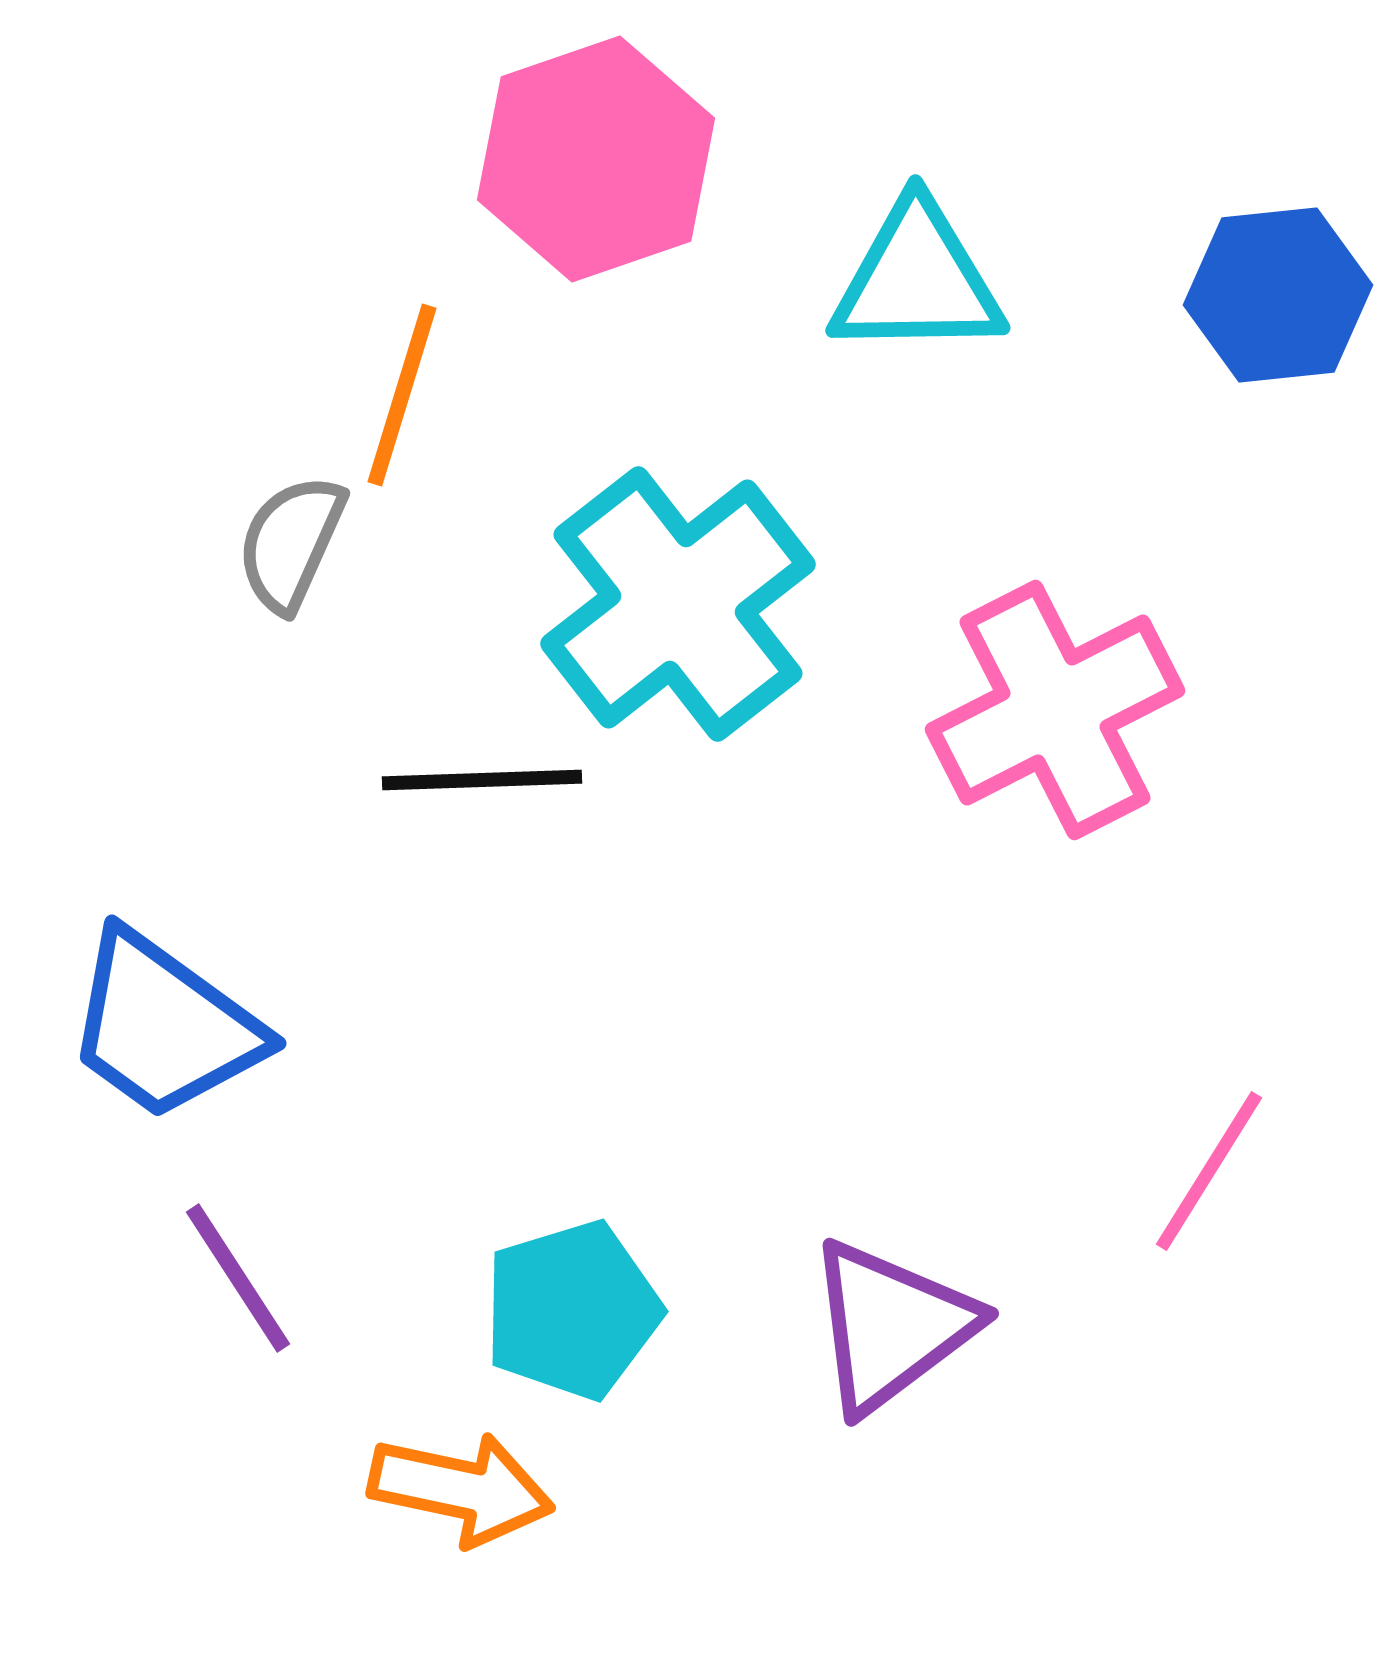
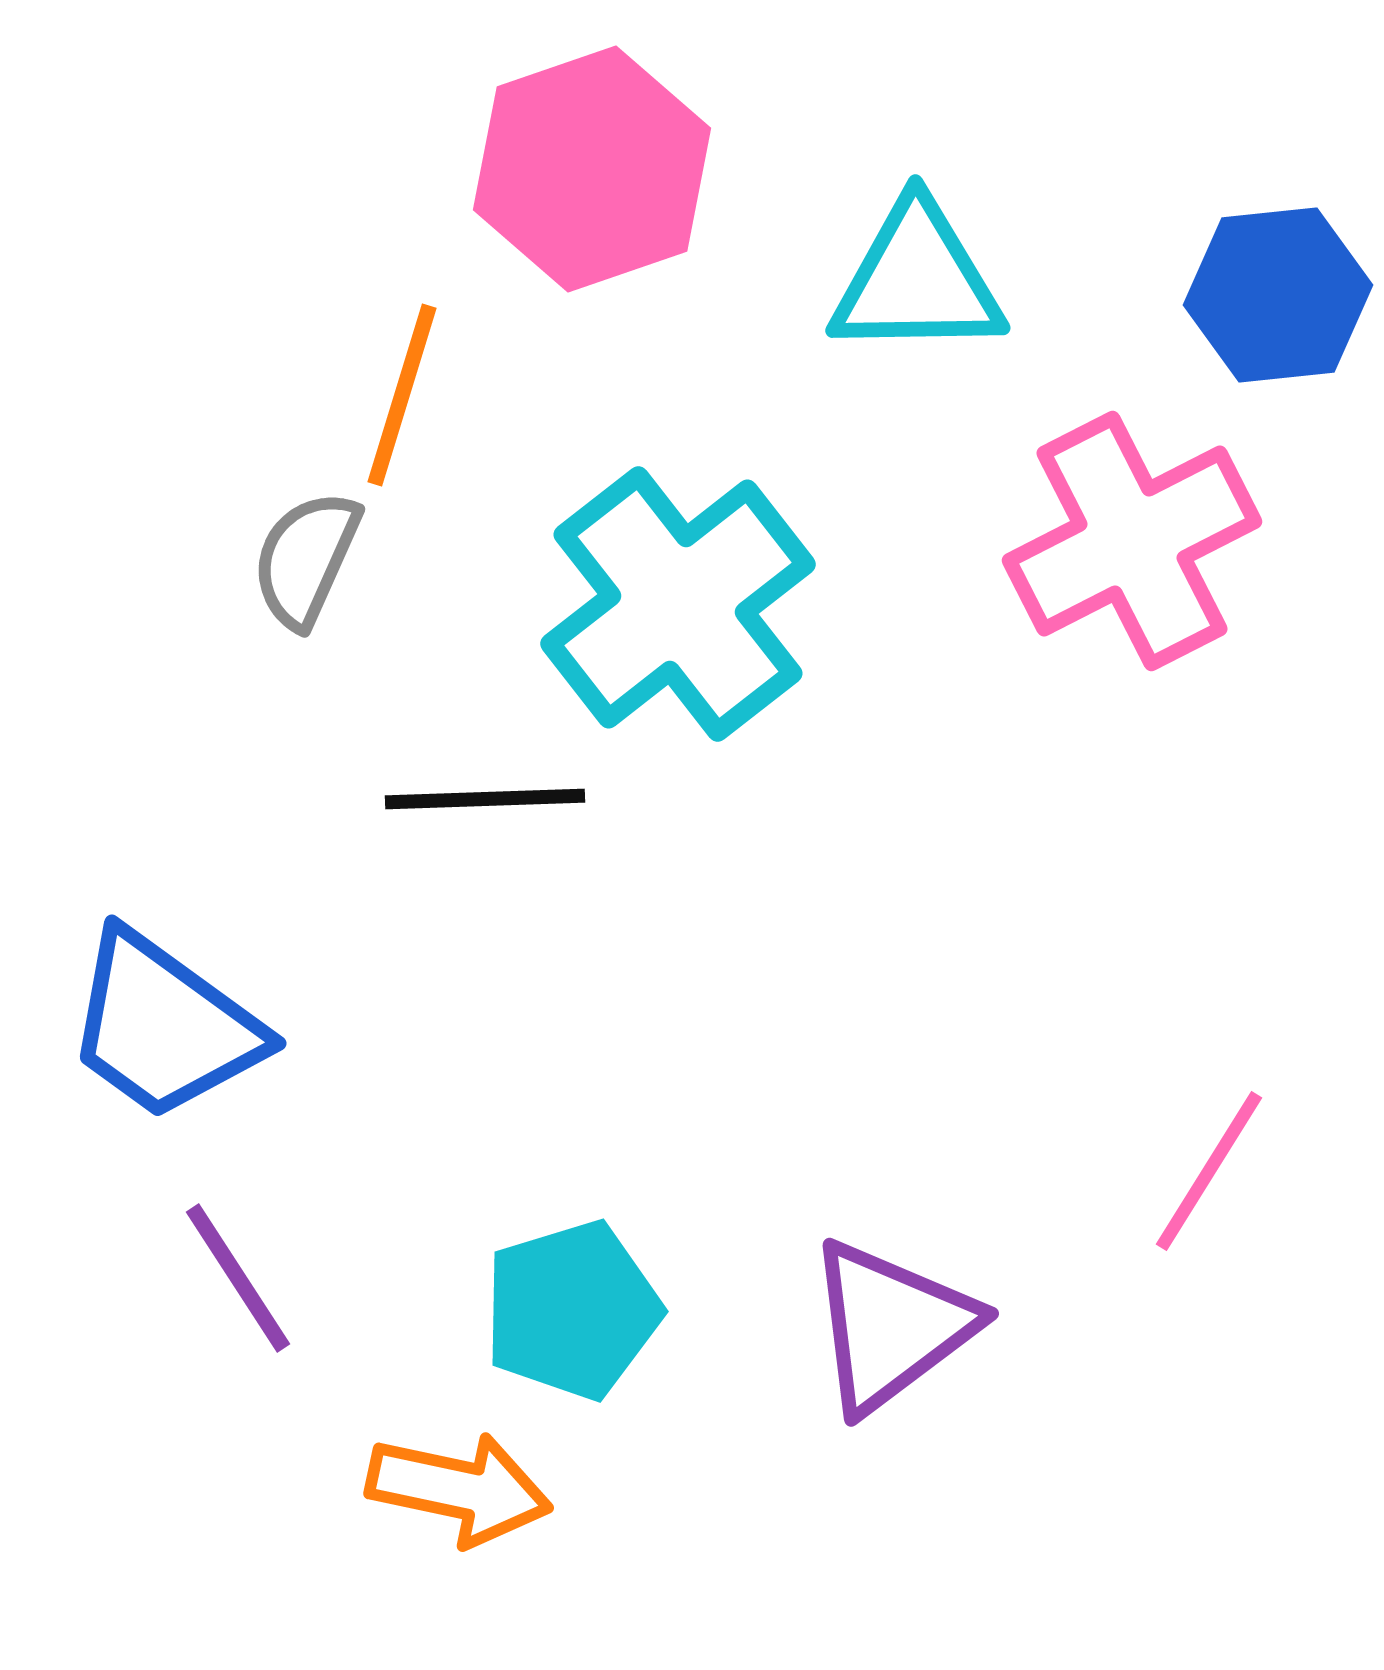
pink hexagon: moved 4 px left, 10 px down
gray semicircle: moved 15 px right, 16 px down
pink cross: moved 77 px right, 169 px up
black line: moved 3 px right, 19 px down
orange arrow: moved 2 px left
